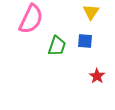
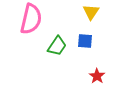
pink semicircle: rotated 12 degrees counterclockwise
green trapezoid: rotated 15 degrees clockwise
